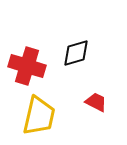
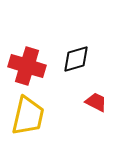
black diamond: moved 6 px down
yellow trapezoid: moved 11 px left
